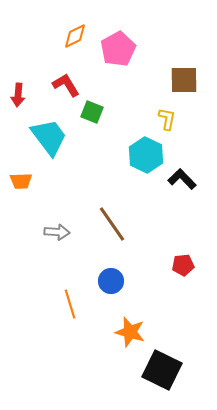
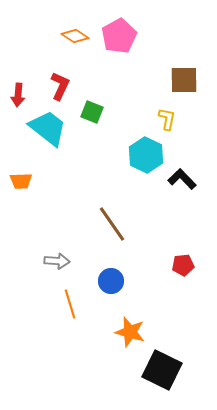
orange diamond: rotated 60 degrees clockwise
pink pentagon: moved 1 px right, 13 px up
red L-shape: moved 6 px left, 1 px down; rotated 56 degrees clockwise
cyan trapezoid: moved 1 px left, 9 px up; rotated 15 degrees counterclockwise
gray arrow: moved 29 px down
